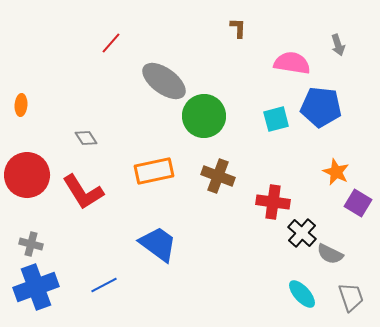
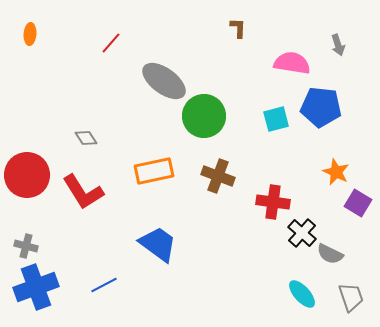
orange ellipse: moved 9 px right, 71 px up
gray cross: moved 5 px left, 2 px down
